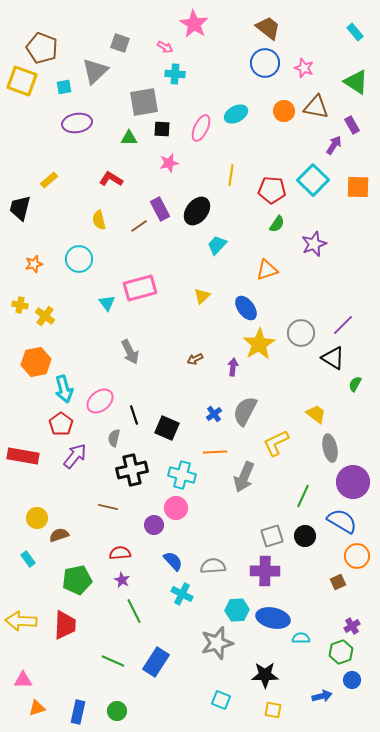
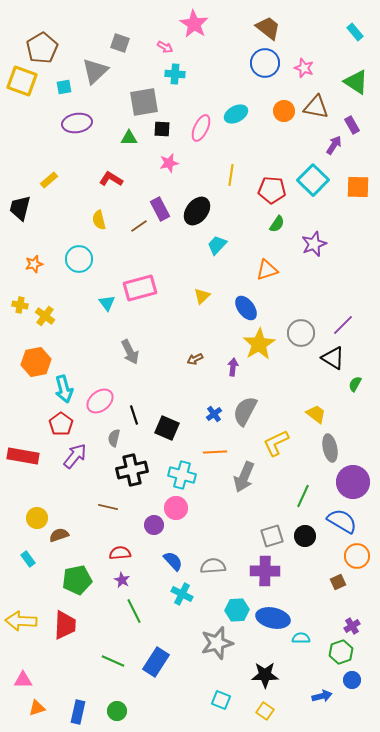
brown pentagon at (42, 48): rotated 20 degrees clockwise
yellow square at (273, 710): moved 8 px left, 1 px down; rotated 24 degrees clockwise
